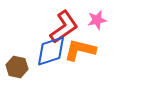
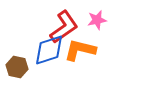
blue diamond: moved 2 px left, 1 px up
